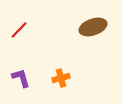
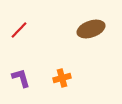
brown ellipse: moved 2 px left, 2 px down
orange cross: moved 1 px right
